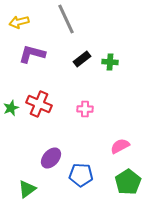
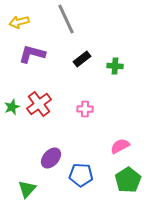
green cross: moved 5 px right, 4 px down
red cross: rotated 30 degrees clockwise
green star: moved 1 px right, 1 px up
green pentagon: moved 2 px up
green triangle: rotated 12 degrees counterclockwise
